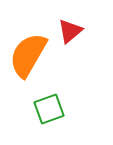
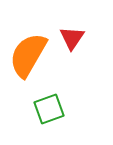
red triangle: moved 2 px right, 7 px down; rotated 16 degrees counterclockwise
